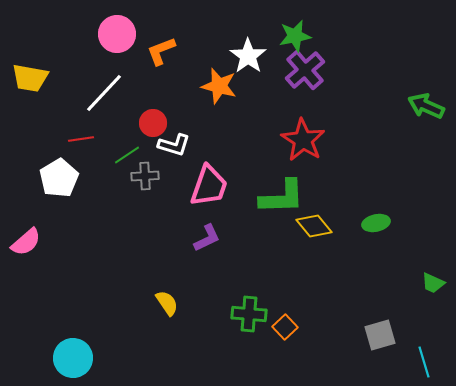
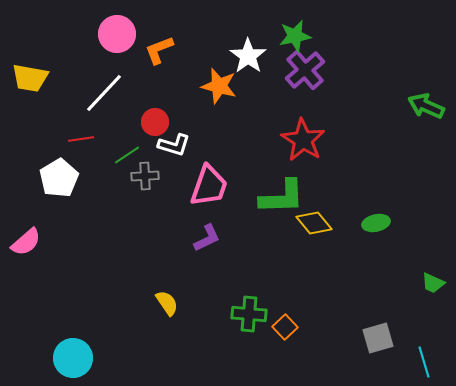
orange L-shape: moved 2 px left, 1 px up
red circle: moved 2 px right, 1 px up
yellow diamond: moved 3 px up
gray square: moved 2 px left, 3 px down
